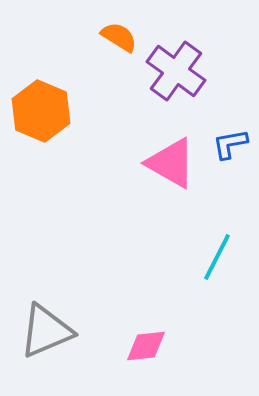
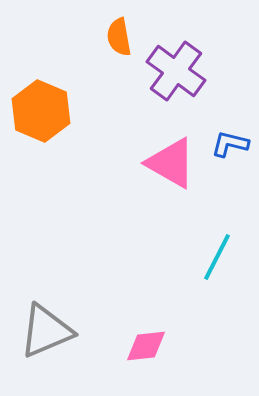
orange semicircle: rotated 132 degrees counterclockwise
blue L-shape: rotated 24 degrees clockwise
